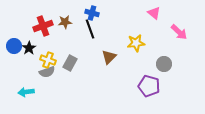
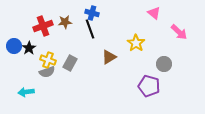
yellow star: rotated 30 degrees counterclockwise
brown triangle: rotated 14 degrees clockwise
